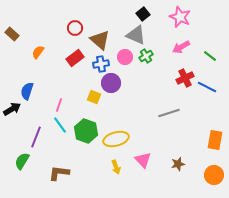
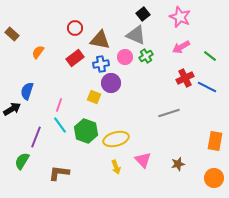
brown triangle: rotated 30 degrees counterclockwise
orange rectangle: moved 1 px down
orange circle: moved 3 px down
